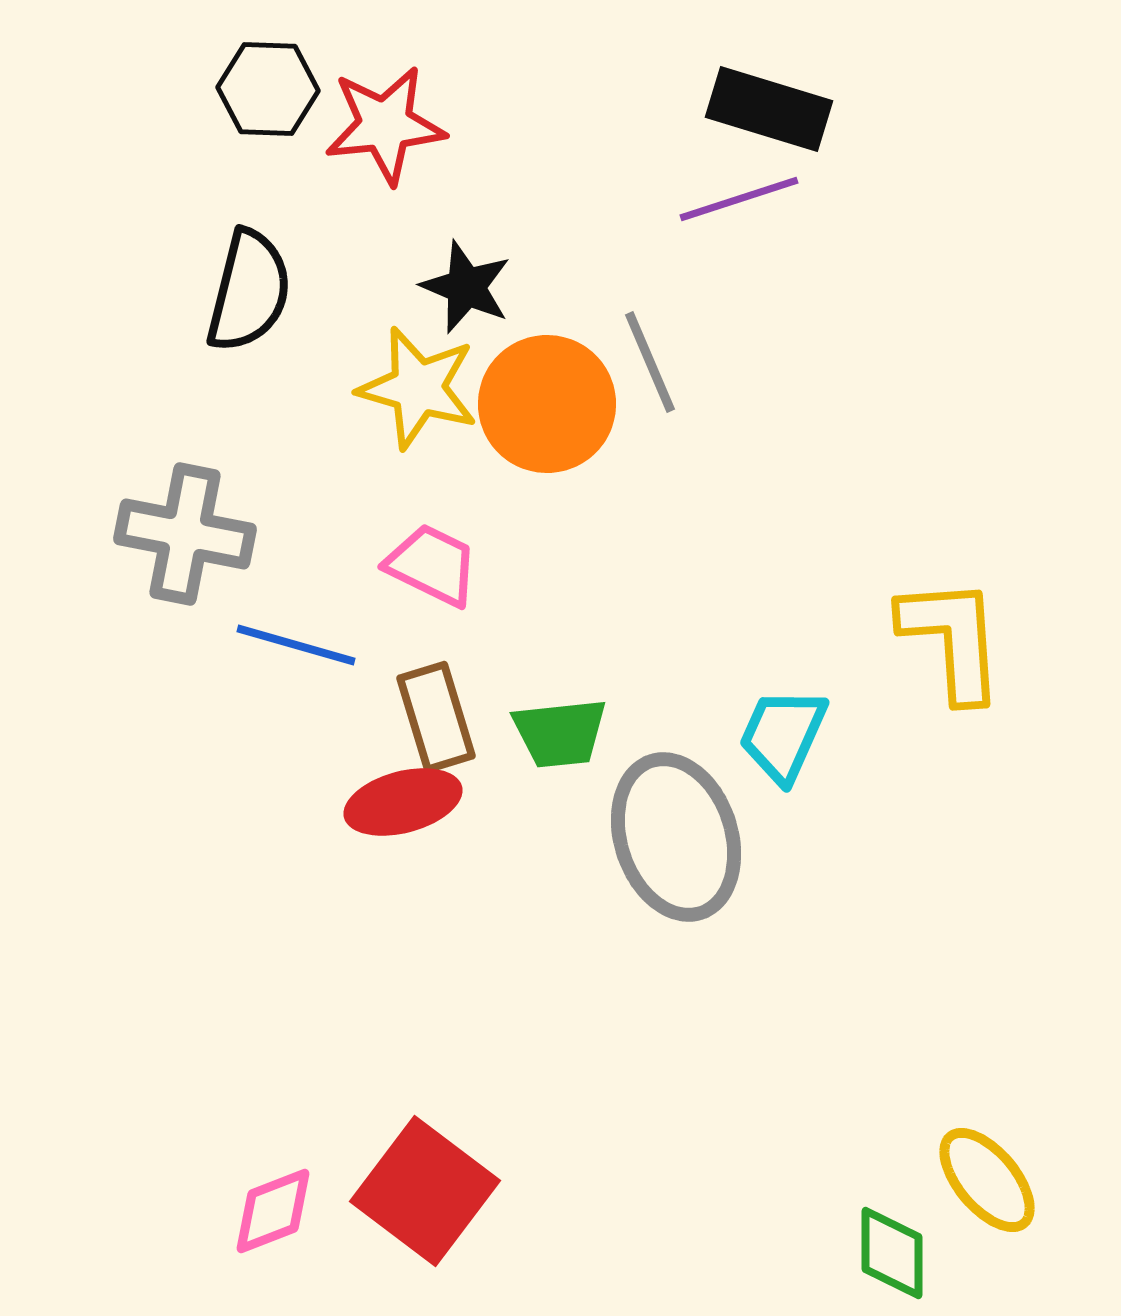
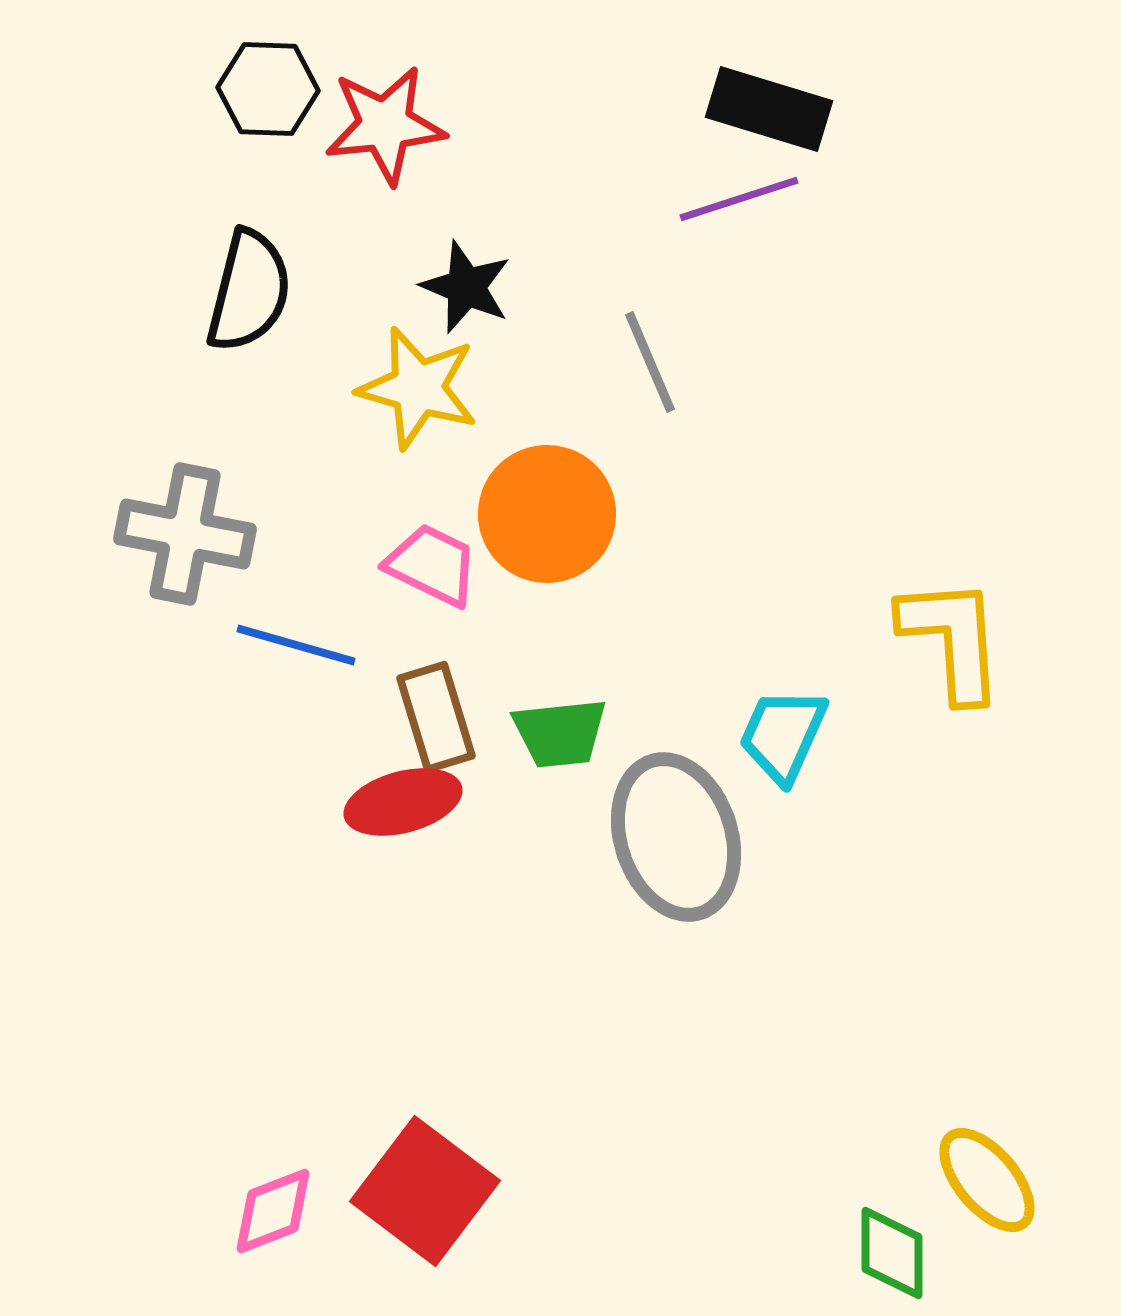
orange circle: moved 110 px down
